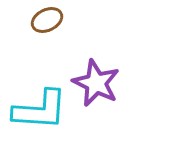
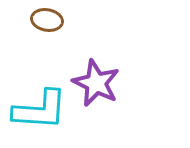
brown ellipse: rotated 36 degrees clockwise
